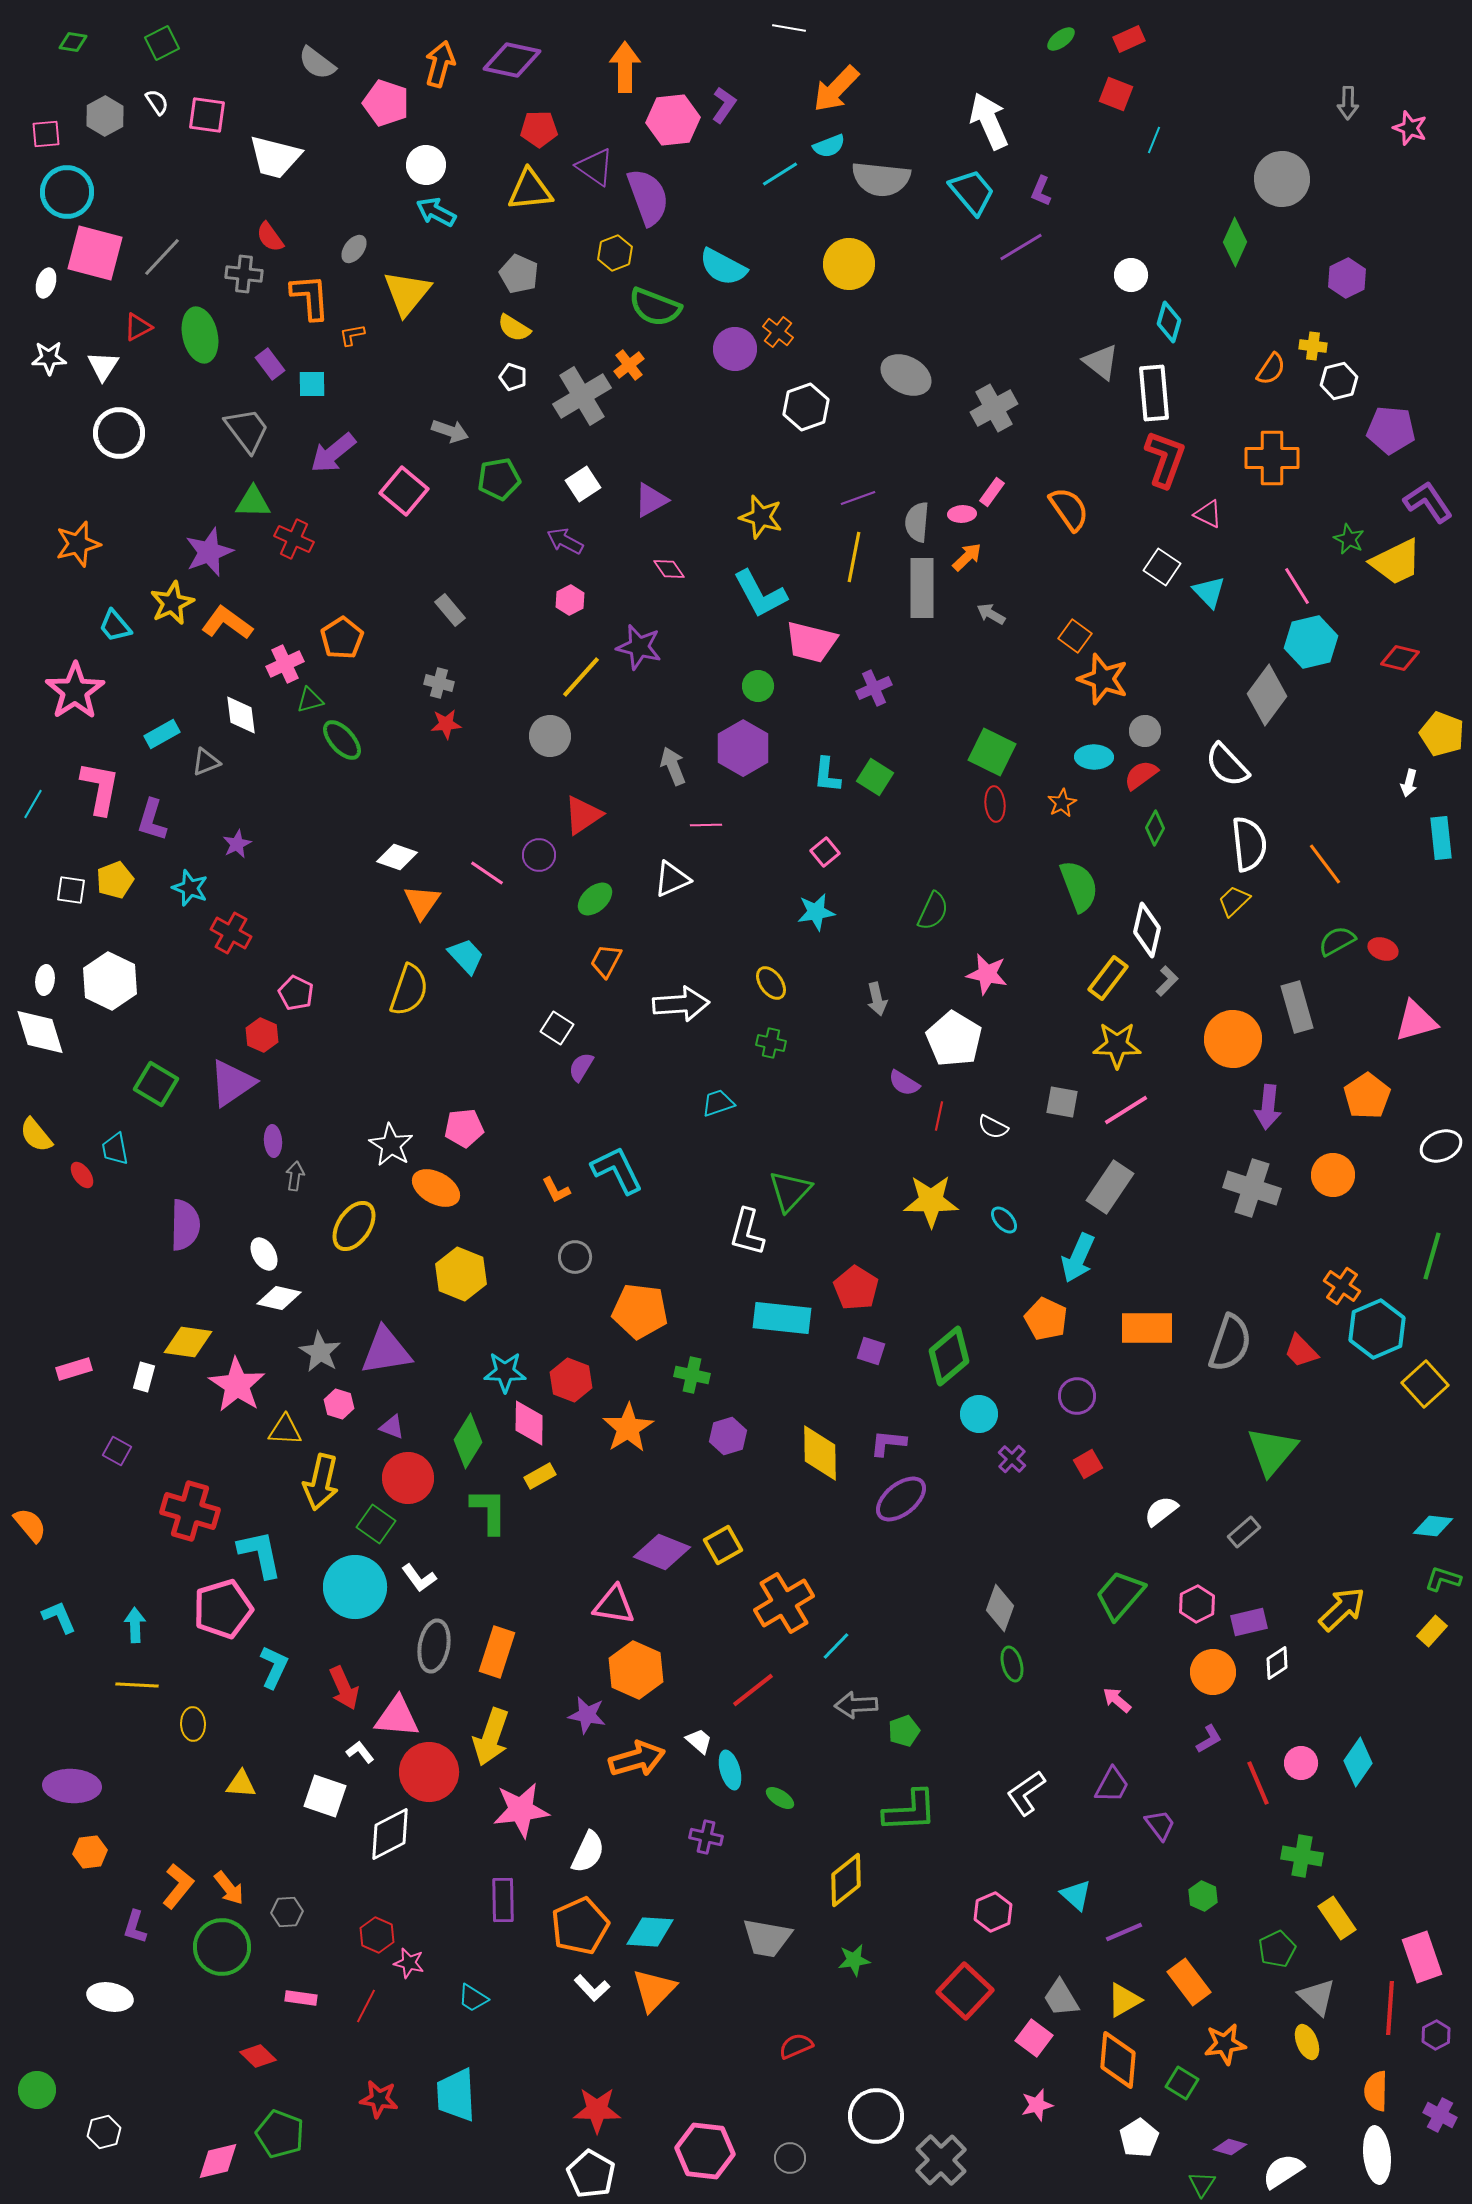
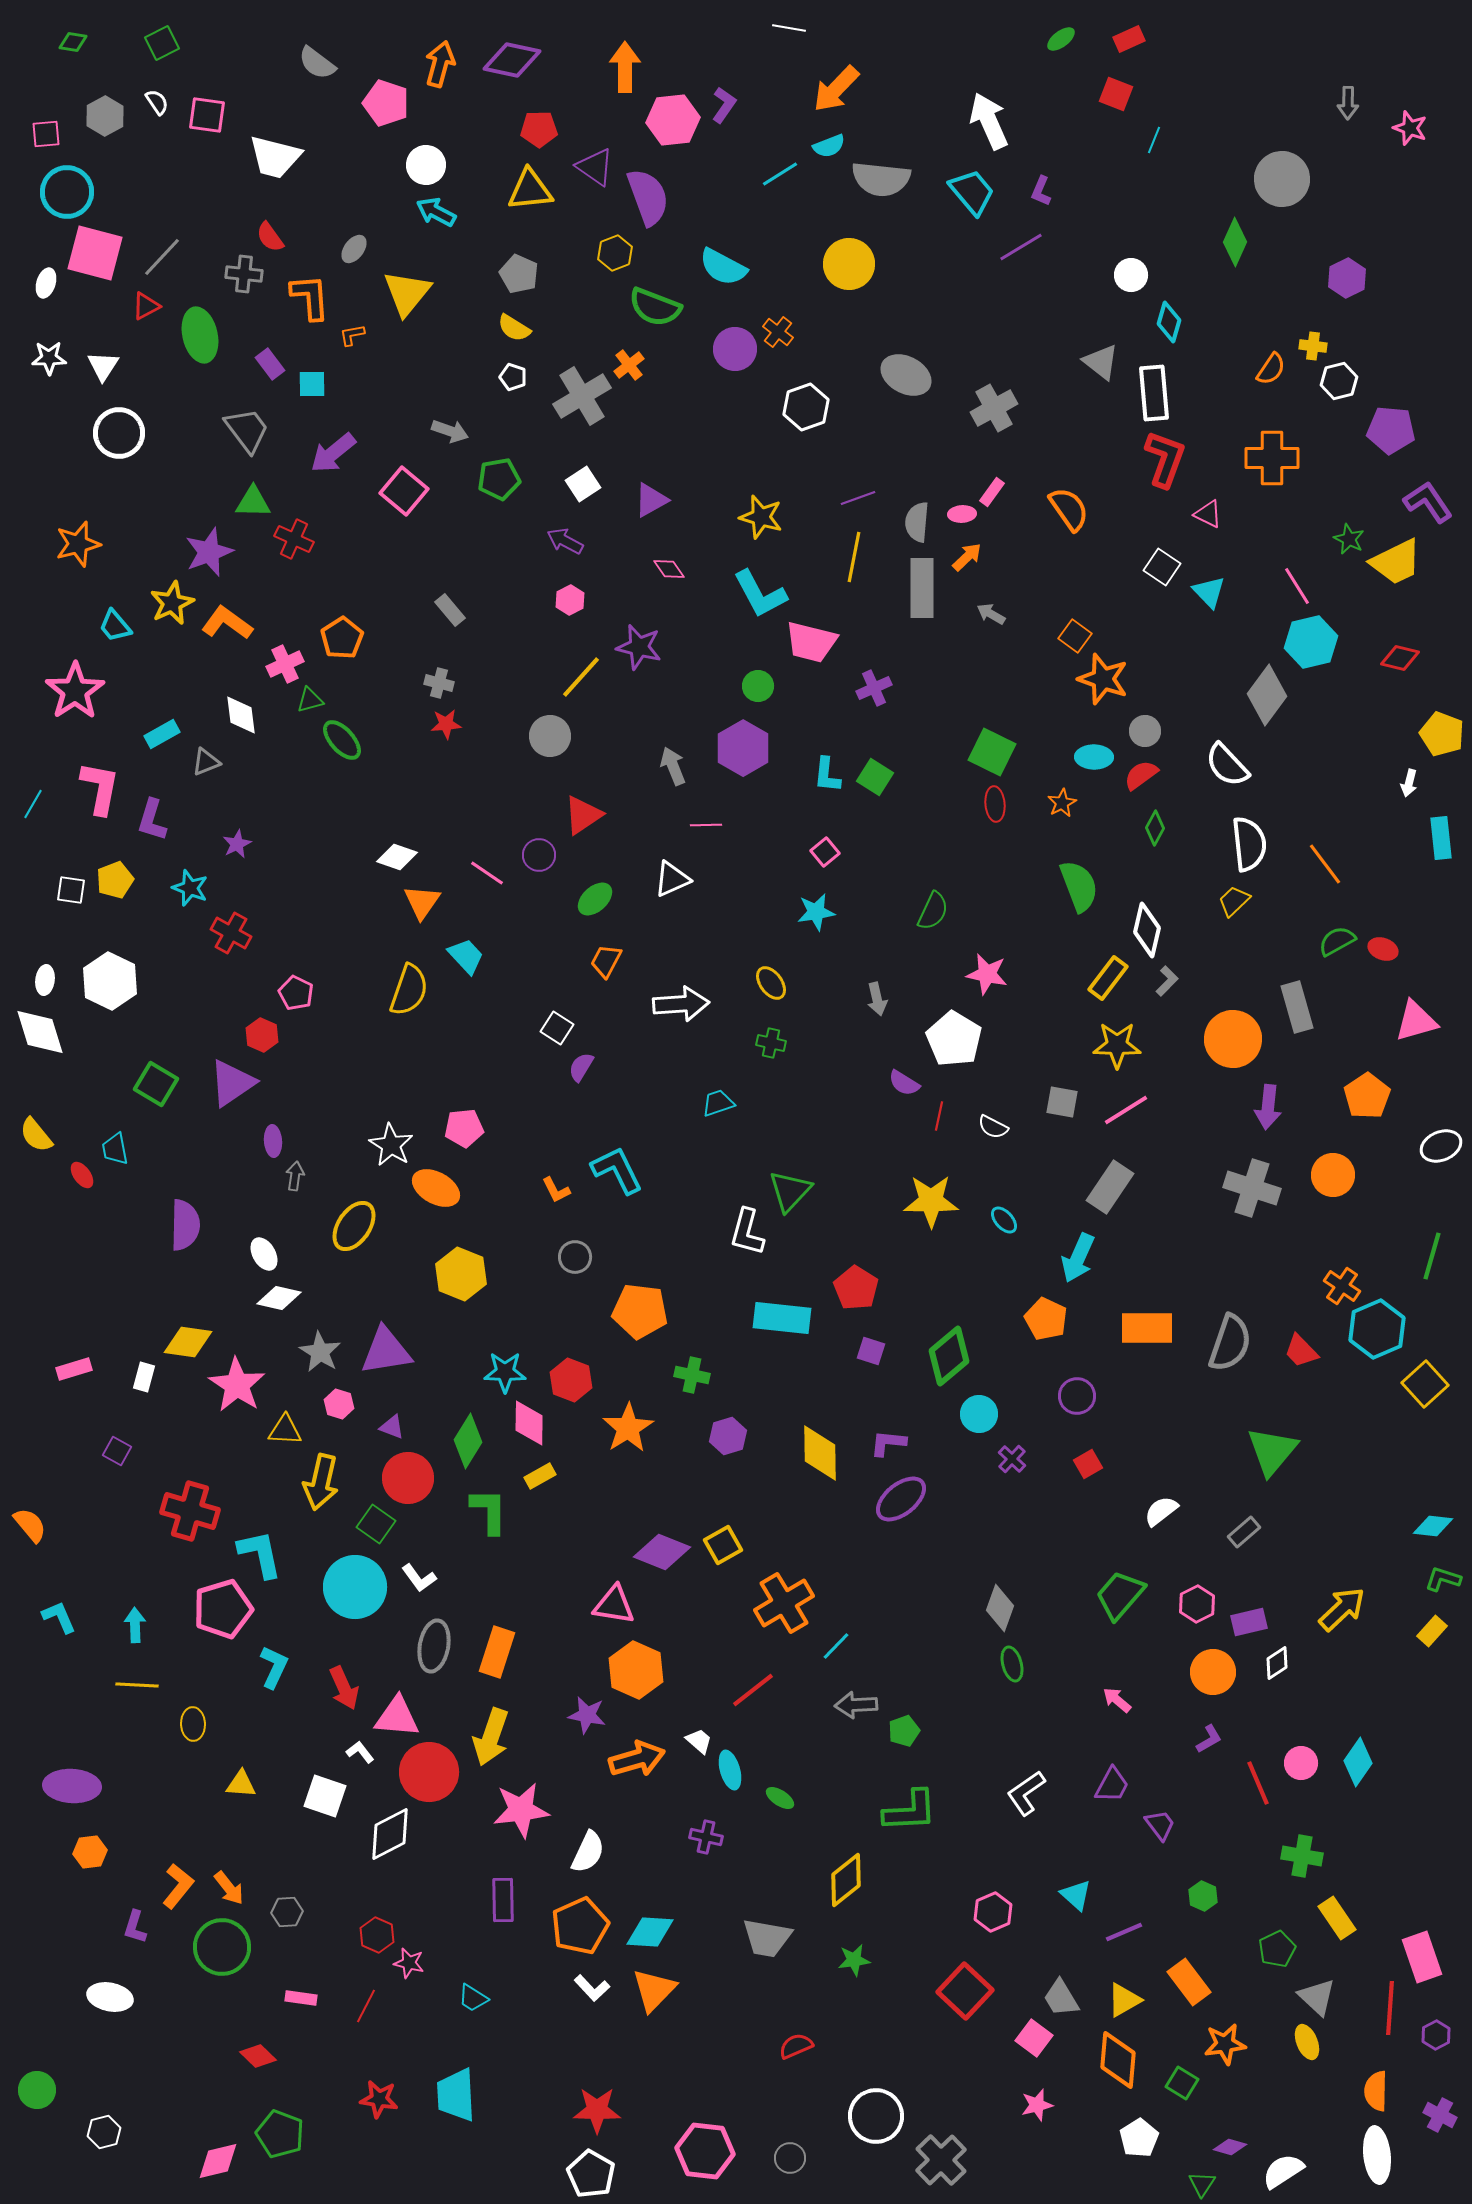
red triangle at (138, 327): moved 8 px right, 21 px up
